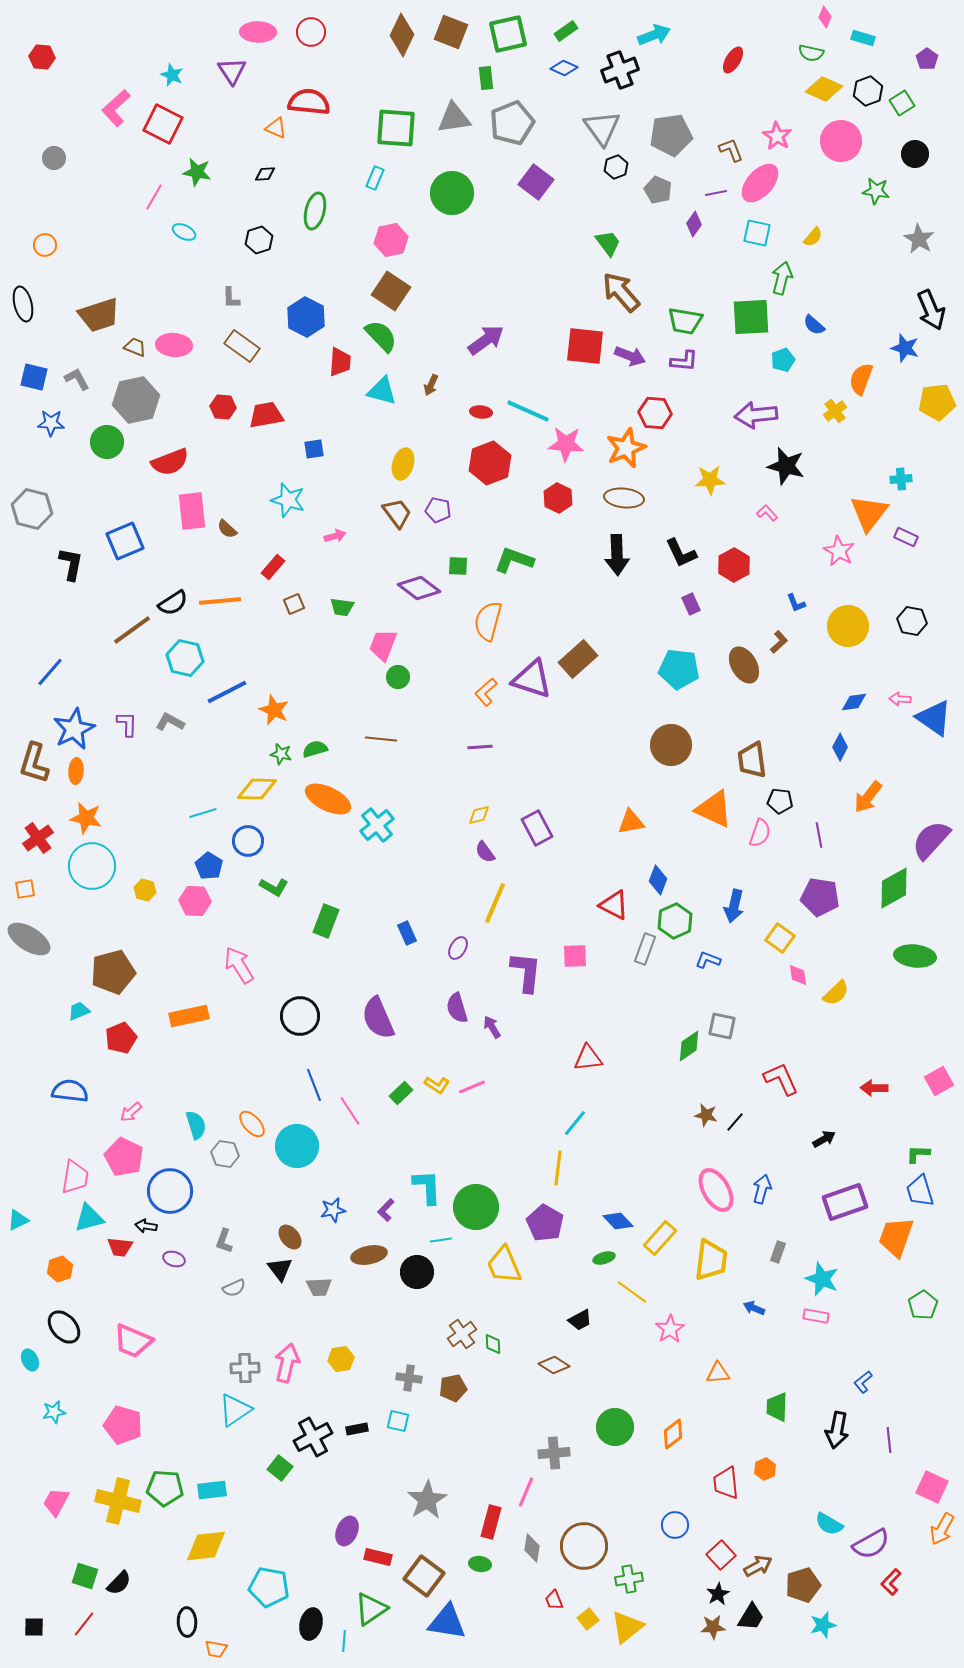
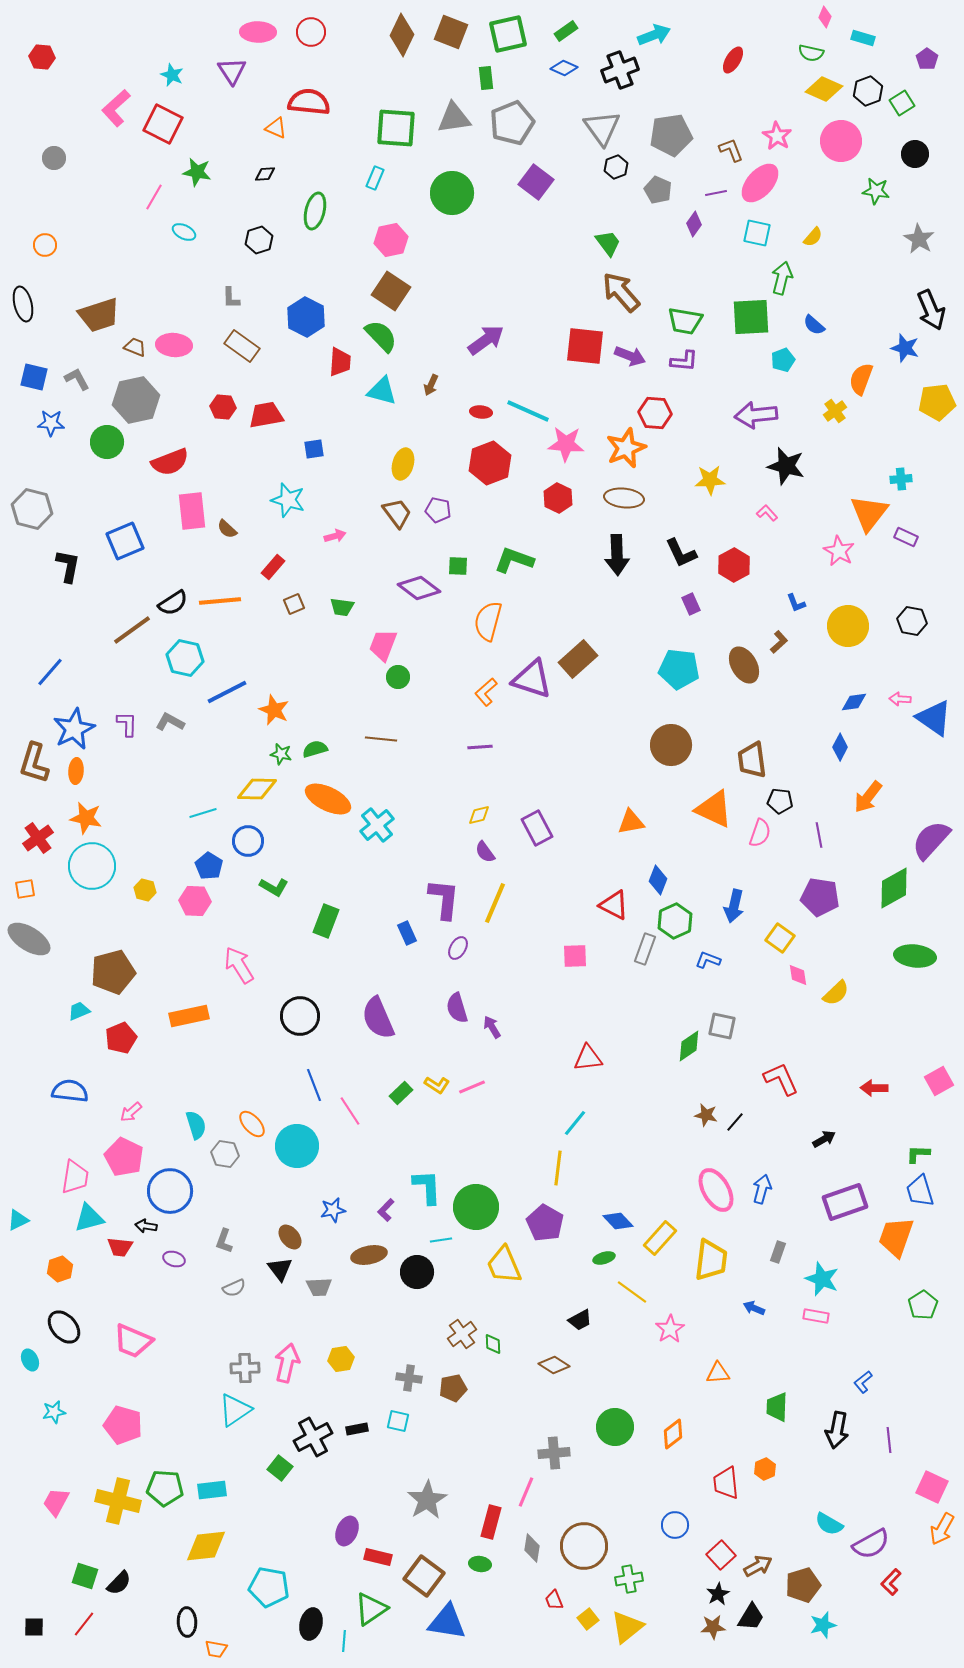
black L-shape at (71, 564): moved 3 px left, 2 px down
purple L-shape at (526, 972): moved 82 px left, 73 px up
